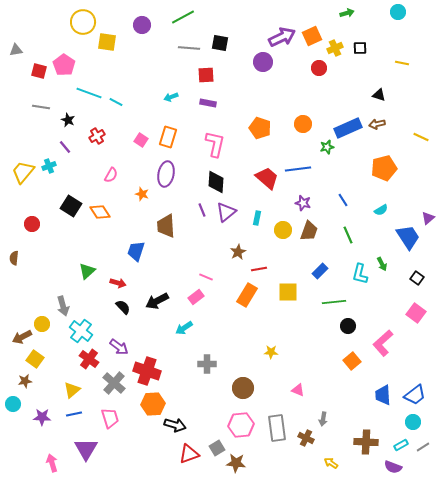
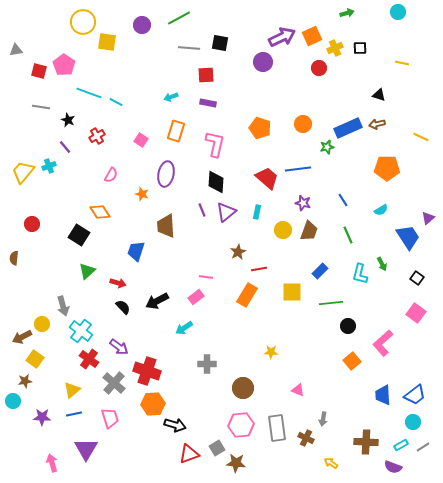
green line at (183, 17): moved 4 px left, 1 px down
orange rectangle at (168, 137): moved 8 px right, 6 px up
orange pentagon at (384, 168): moved 3 px right; rotated 15 degrees clockwise
black square at (71, 206): moved 8 px right, 29 px down
cyan rectangle at (257, 218): moved 6 px up
pink line at (206, 277): rotated 16 degrees counterclockwise
yellow square at (288, 292): moved 4 px right
green line at (334, 302): moved 3 px left, 1 px down
cyan circle at (13, 404): moved 3 px up
